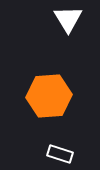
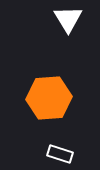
orange hexagon: moved 2 px down
